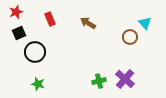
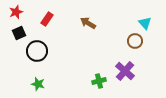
red rectangle: moved 3 px left; rotated 56 degrees clockwise
brown circle: moved 5 px right, 4 px down
black circle: moved 2 px right, 1 px up
purple cross: moved 8 px up
